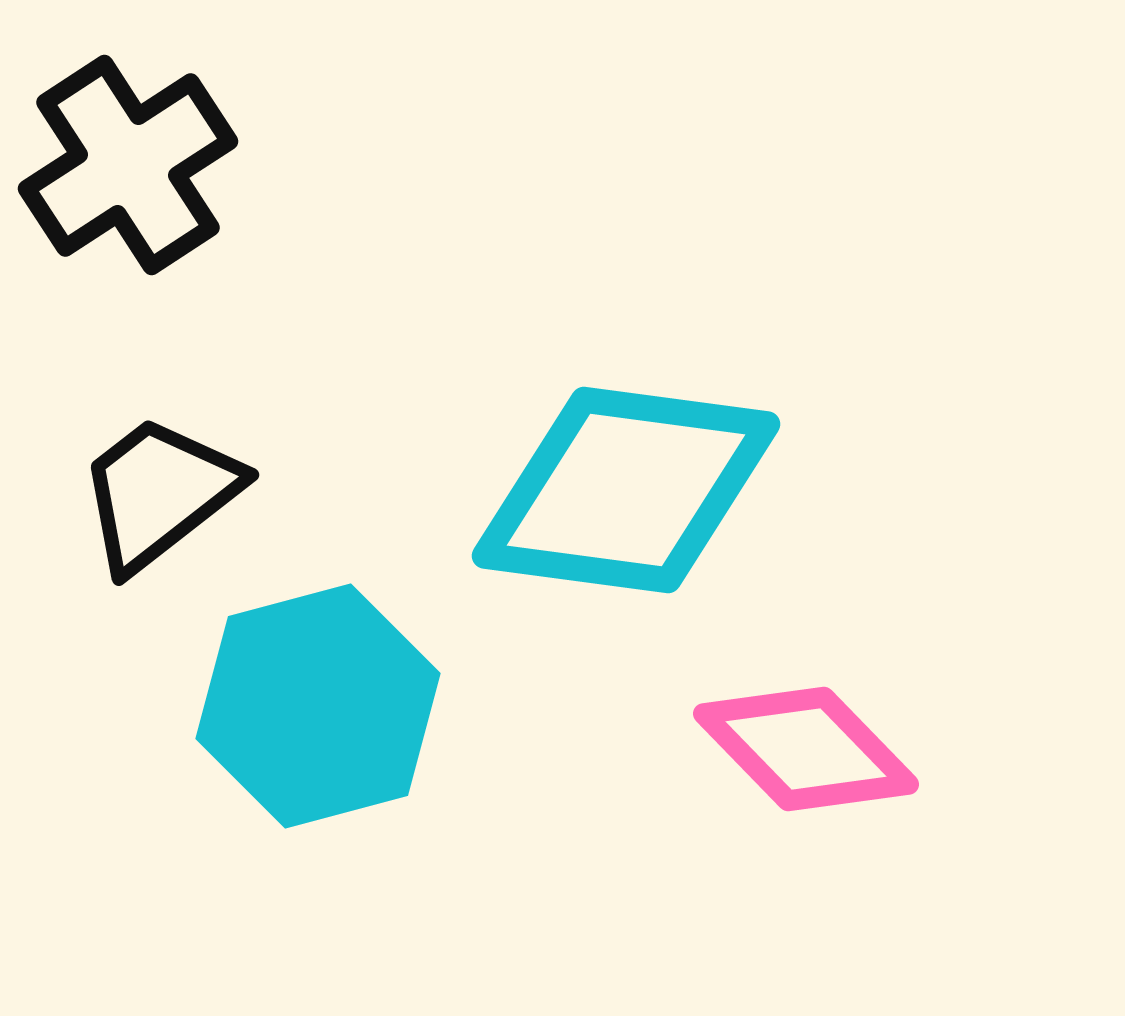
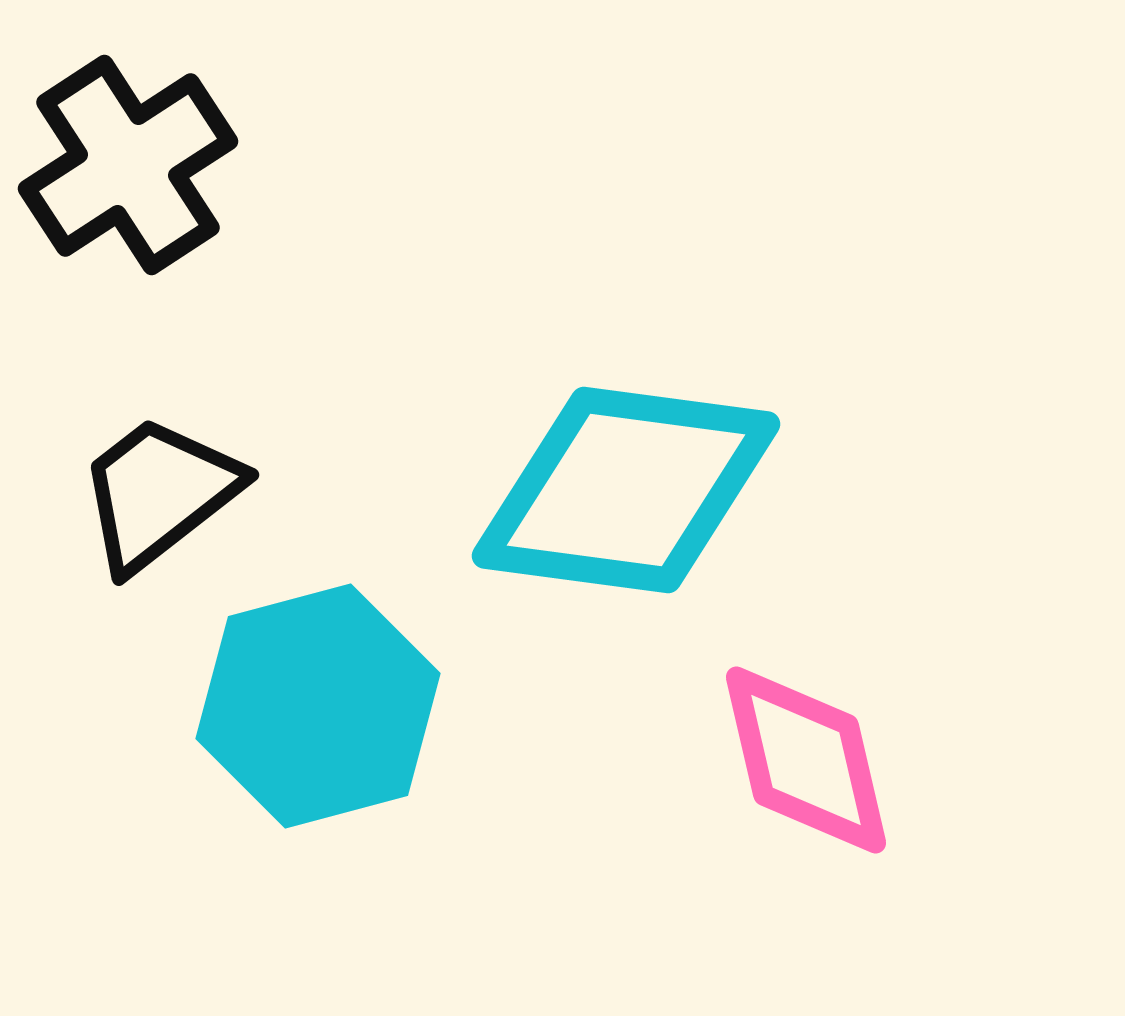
pink diamond: moved 11 px down; rotated 31 degrees clockwise
